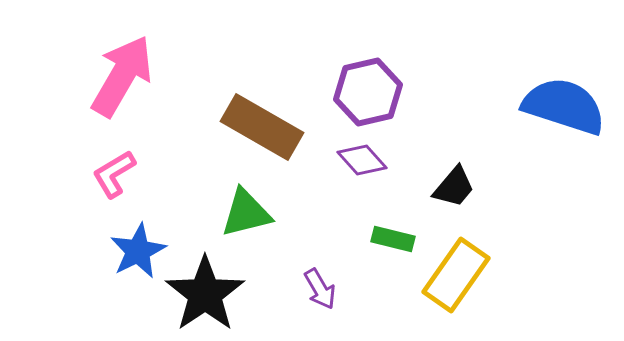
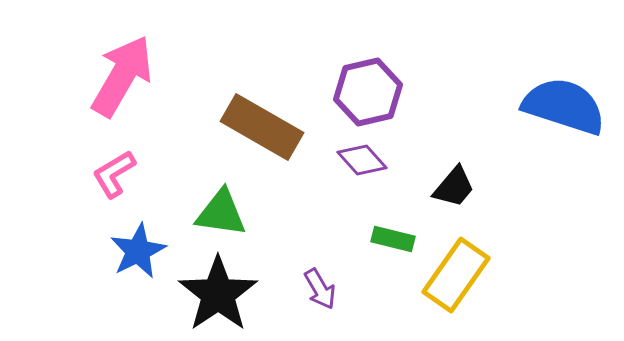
green triangle: moved 25 px left; rotated 22 degrees clockwise
black star: moved 13 px right
